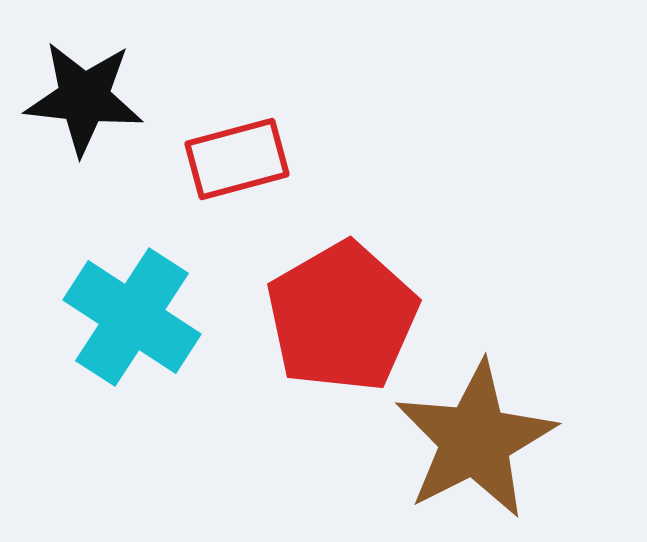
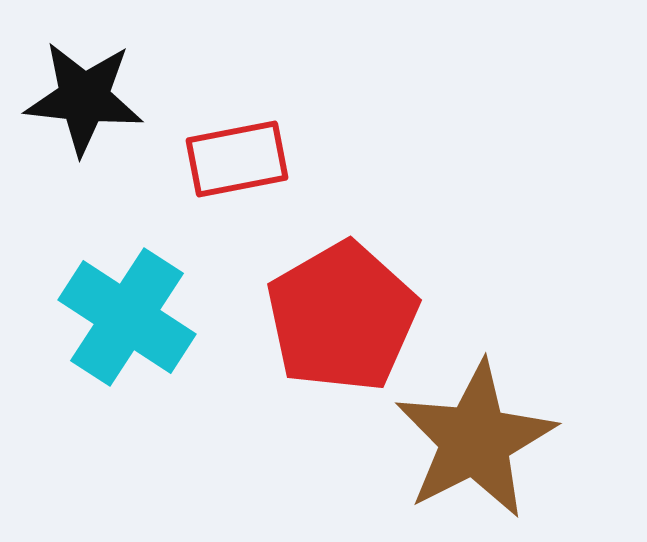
red rectangle: rotated 4 degrees clockwise
cyan cross: moved 5 px left
